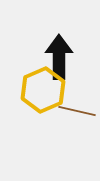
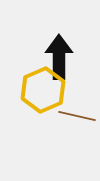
brown line: moved 5 px down
